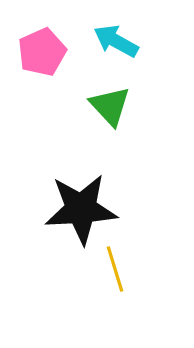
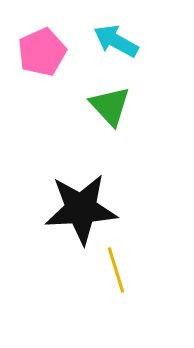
yellow line: moved 1 px right, 1 px down
